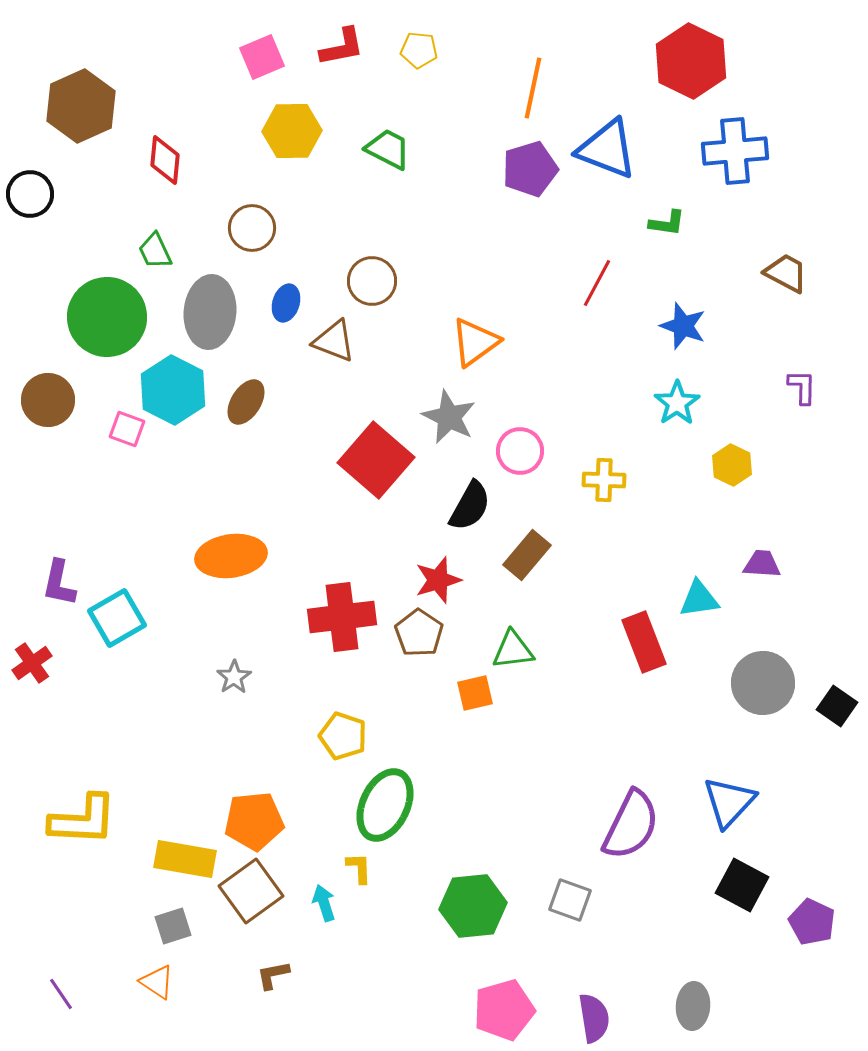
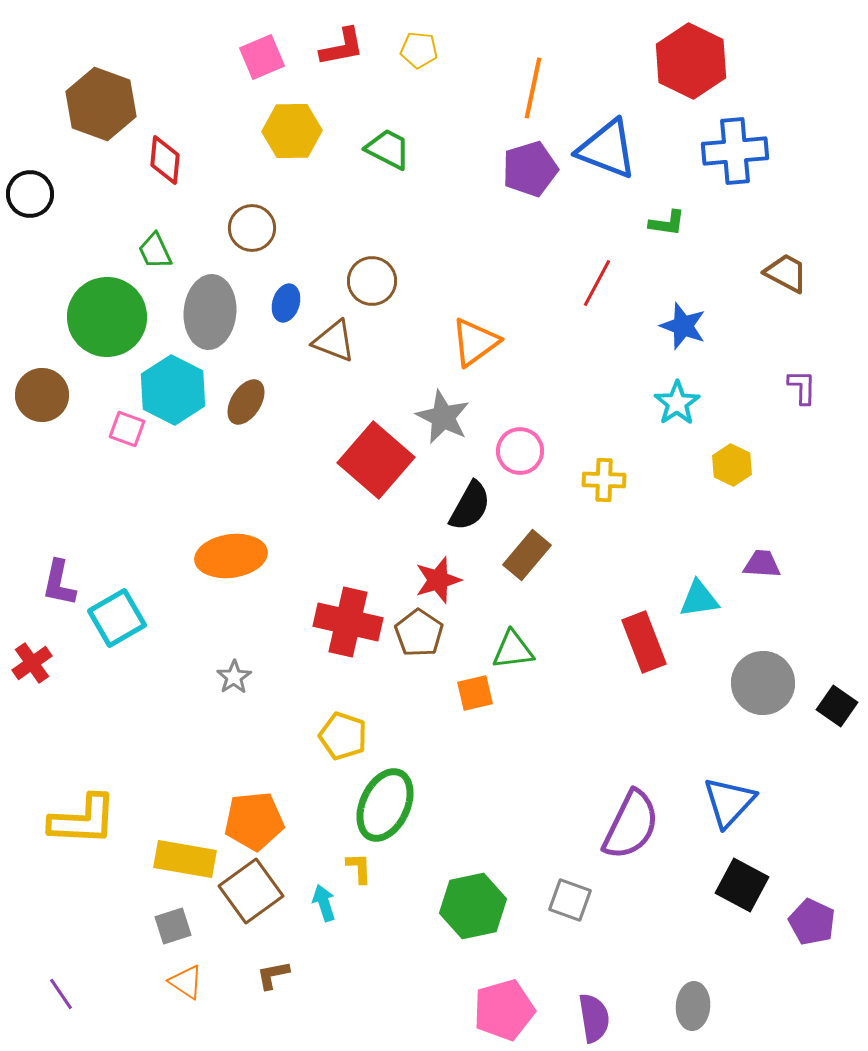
brown hexagon at (81, 106): moved 20 px right, 2 px up; rotated 16 degrees counterclockwise
brown circle at (48, 400): moved 6 px left, 5 px up
gray star at (449, 417): moved 6 px left
red cross at (342, 617): moved 6 px right, 5 px down; rotated 20 degrees clockwise
green hexagon at (473, 906): rotated 6 degrees counterclockwise
orange triangle at (157, 982): moved 29 px right
